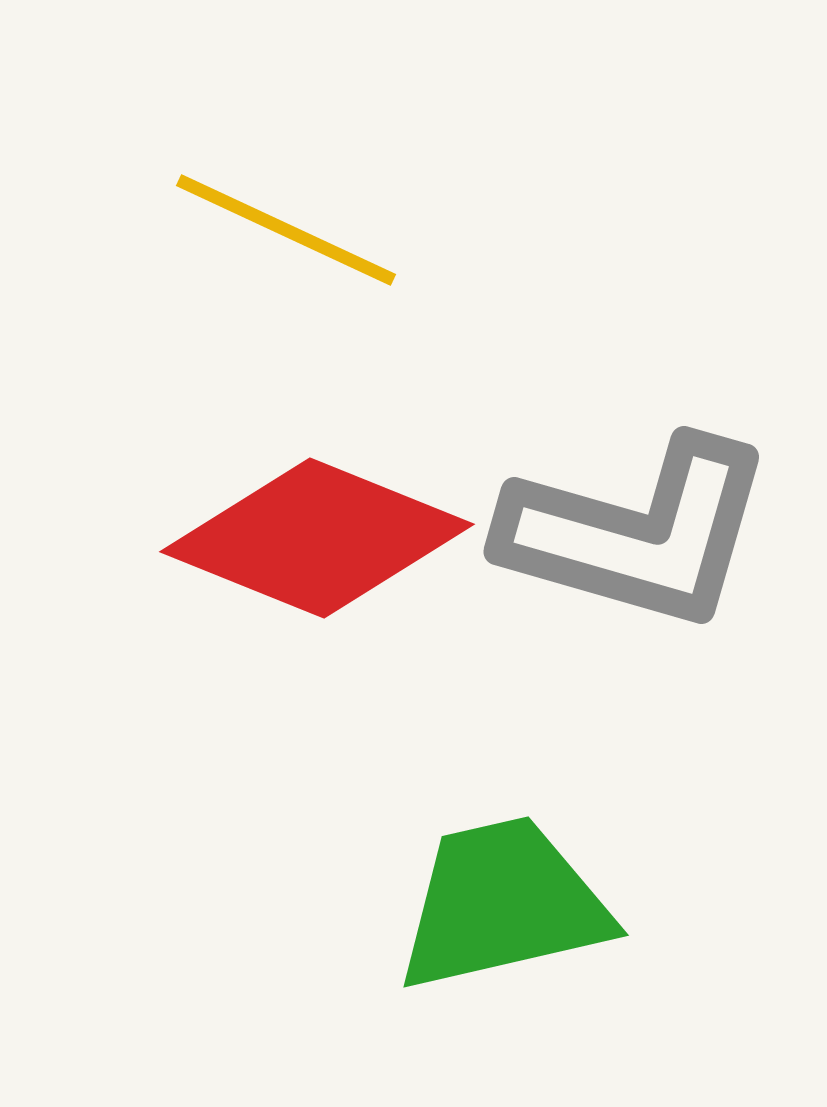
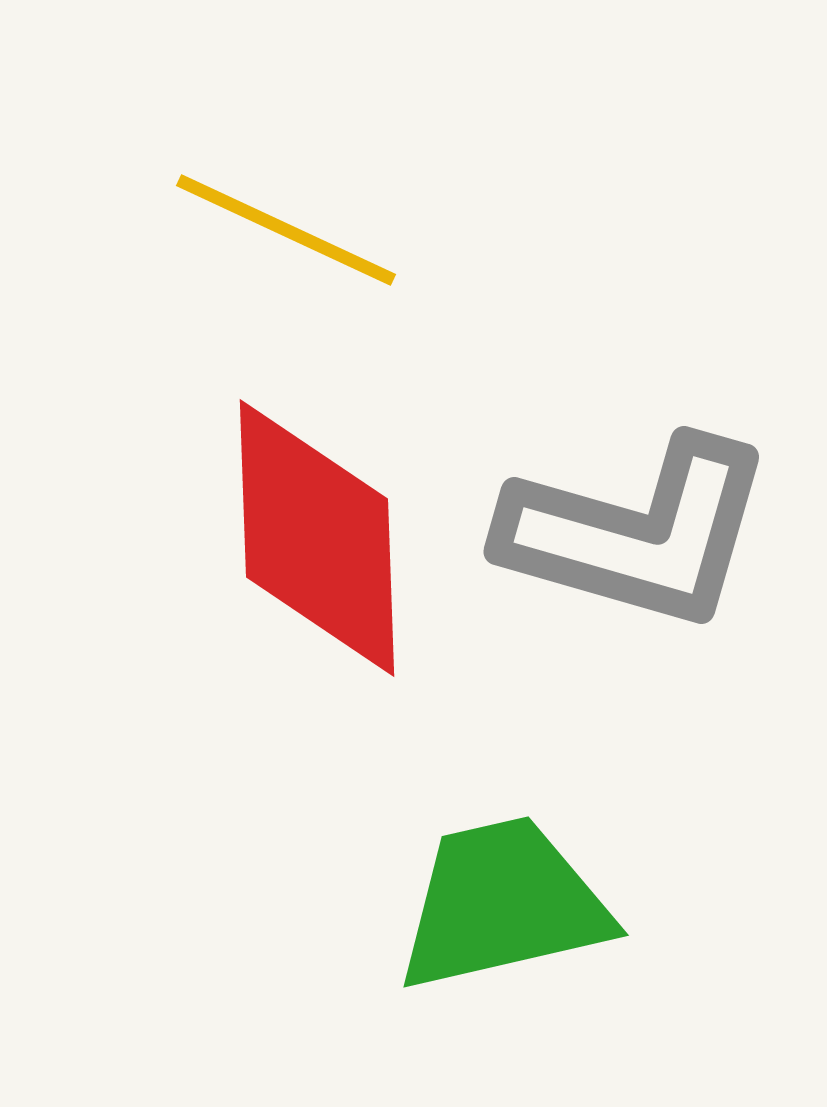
red diamond: rotated 66 degrees clockwise
